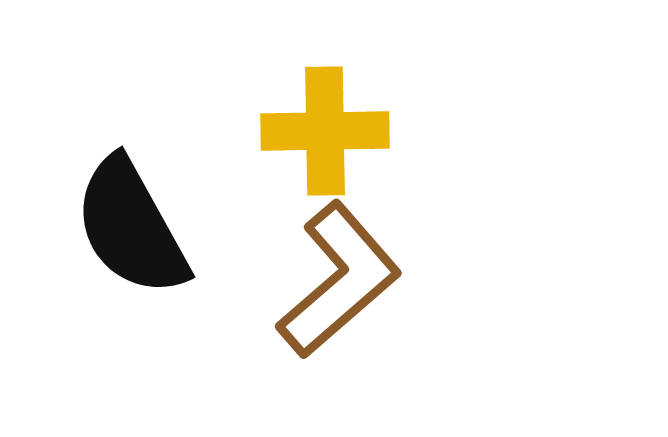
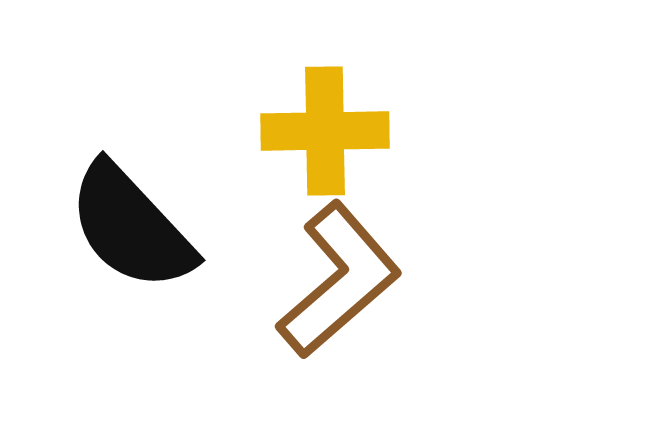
black semicircle: rotated 14 degrees counterclockwise
